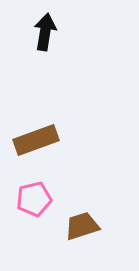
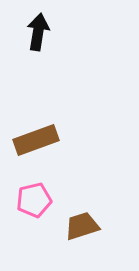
black arrow: moved 7 px left
pink pentagon: moved 1 px down
